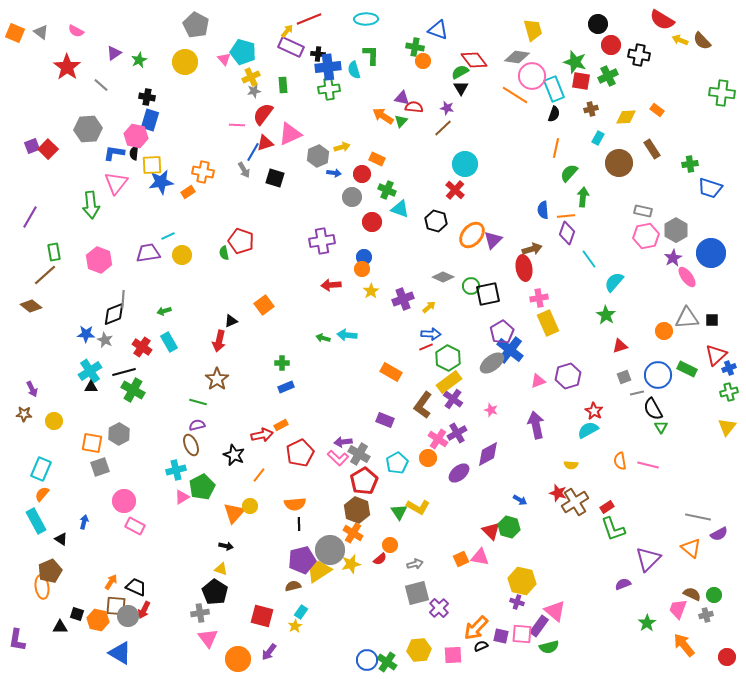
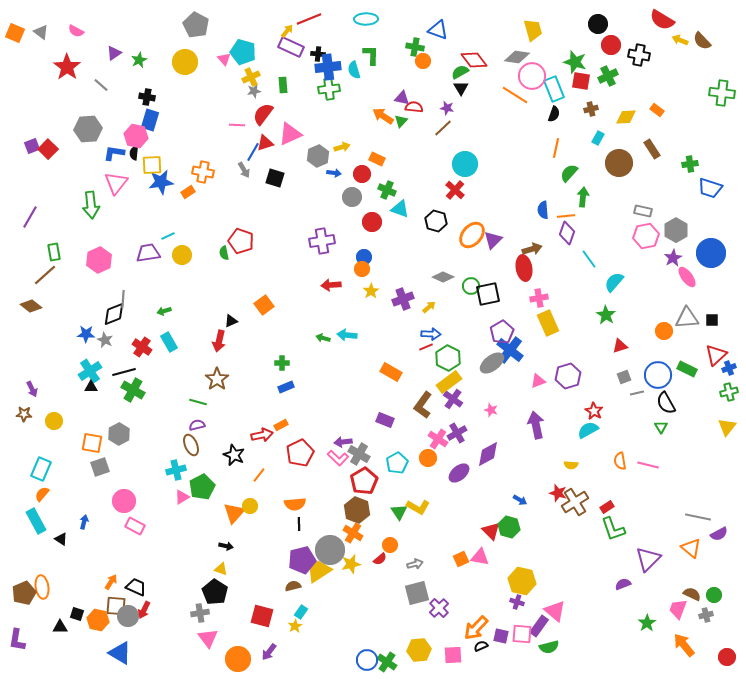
pink hexagon at (99, 260): rotated 15 degrees clockwise
black semicircle at (653, 409): moved 13 px right, 6 px up
brown pentagon at (50, 571): moved 26 px left, 22 px down
